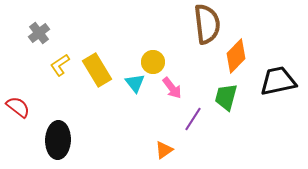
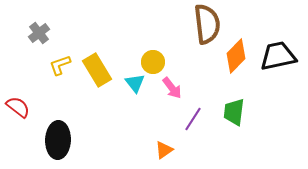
yellow L-shape: rotated 15 degrees clockwise
black trapezoid: moved 25 px up
green trapezoid: moved 8 px right, 15 px down; rotated 8 degrees counterclockwise
